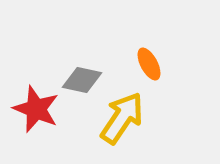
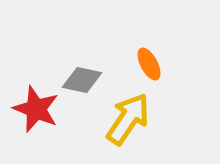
yellow arrow: moved 6 px right, 1 px down
